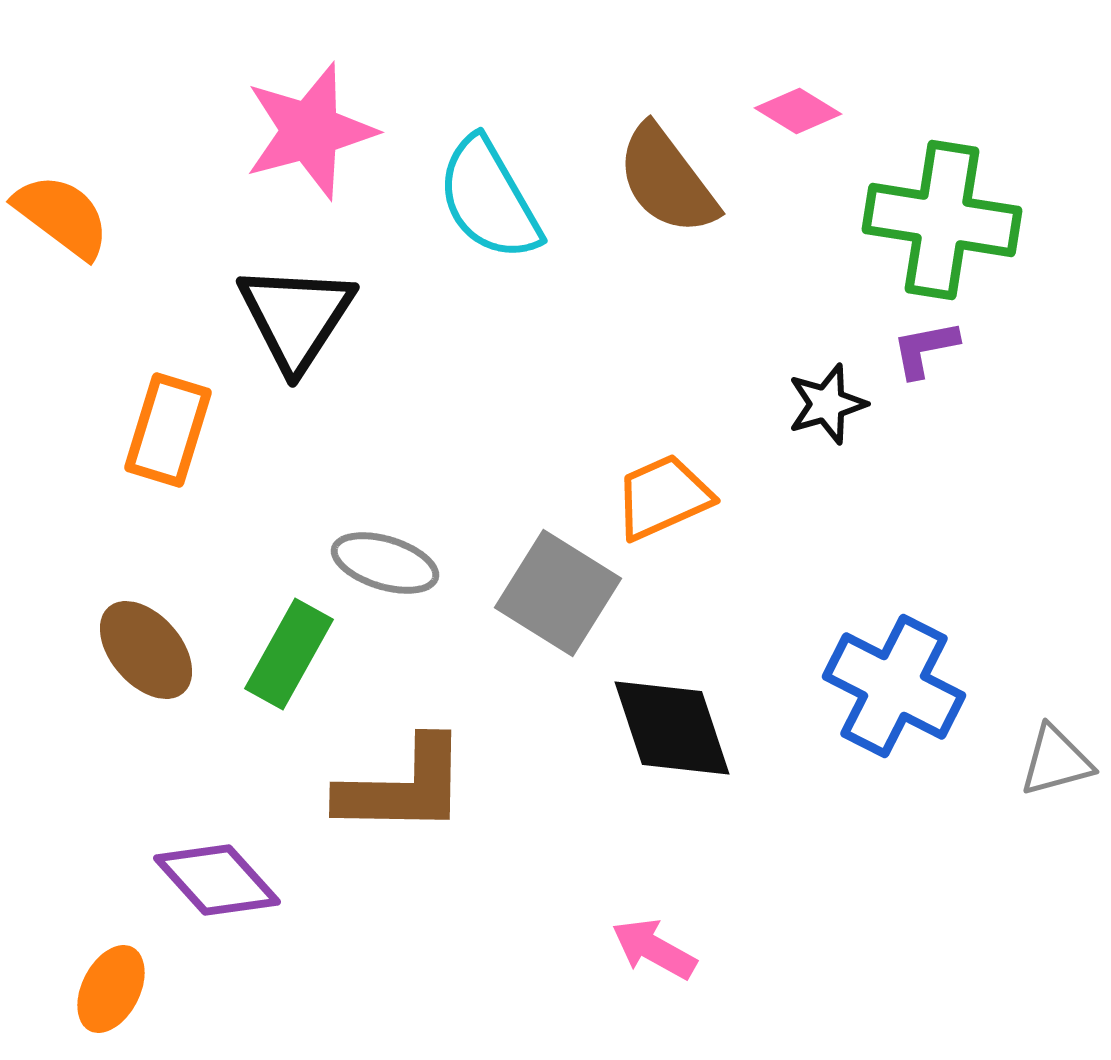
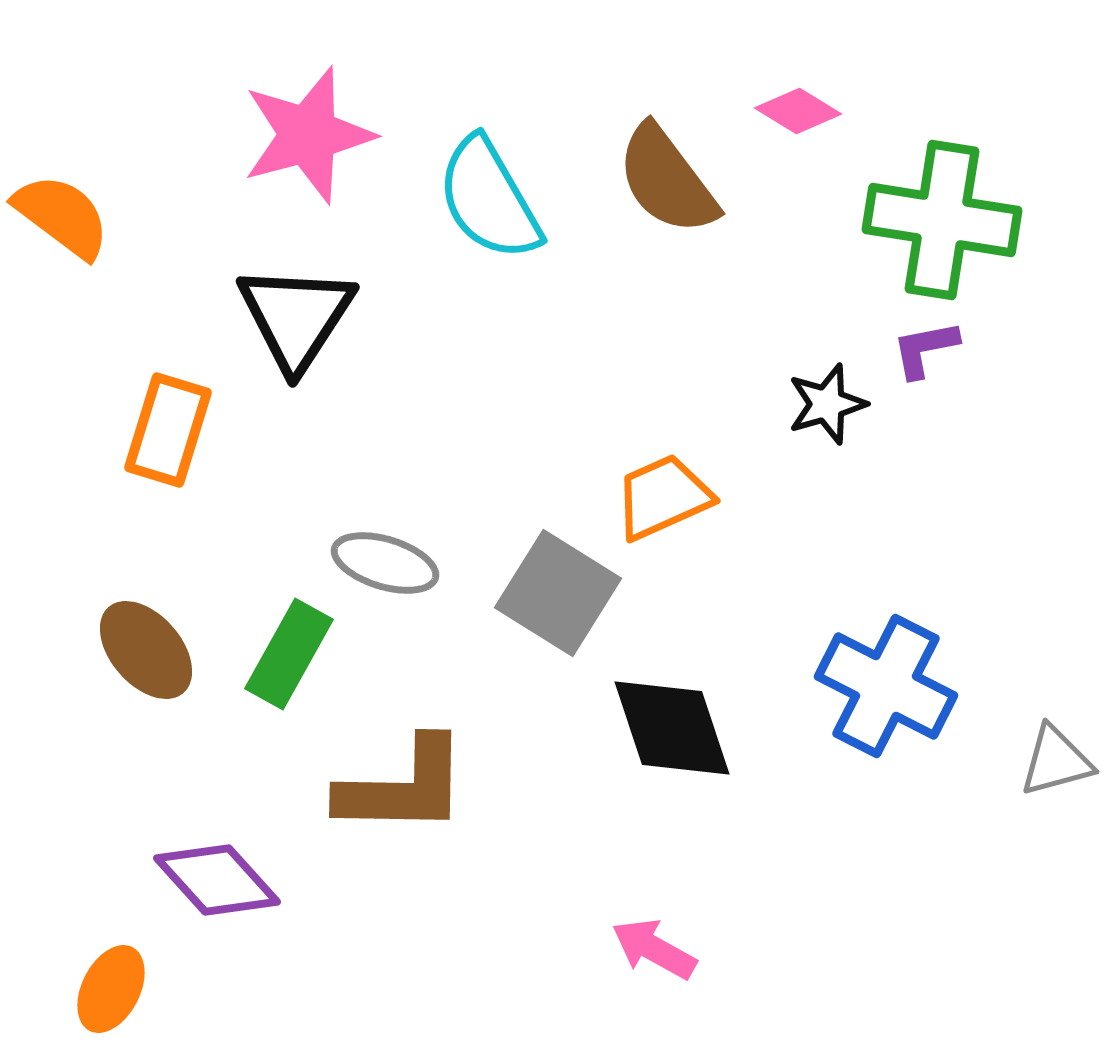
pink star: moved 2 px left, 4 px down
blue cross: moved 8 px left
